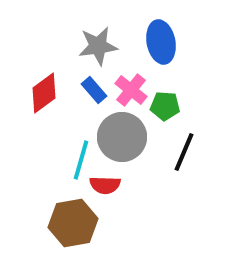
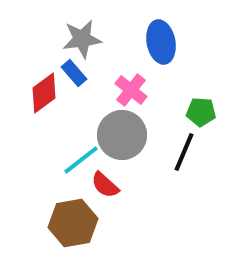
gray star: moved 16 px left, 7 px up
blue rectangle: moved 20 px left, 17 px up
green pentagon: moved 36 px right, 6 px down
gray circle: moved 2 px up
cyan line: rotated 36 degrees clockwise
red semicircle: rotated 40 degrees clockwise
